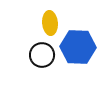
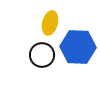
yellow ellipse: rotated 20 degrees clockwise
